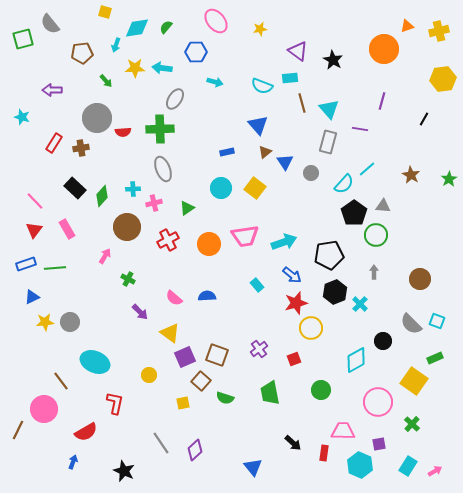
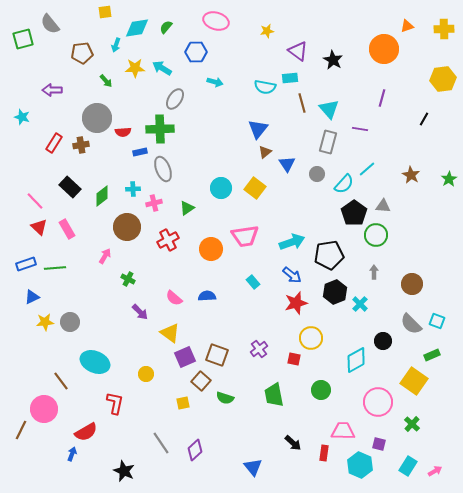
yellow square at (105, 12): rotated 24 degrees counterclockwise
pink ellipse at (216, 21): rotated 35 degrees counterclockwise
yellow star at (260, 29): moved 7 px right, 2 px down
yellow cross at (439, 31): moved 5 px right, 2 px up; rotated 12 degrees clockwise
cyan arrow at (162, 68): rotated 24 degrees clockwise
cyan semicircle at (262, 86): moved 3 px right, 1 px down; rotated 10 degrees counterclockwise
purple line at (382, 101): moved 3 px up
blue triangle at (258, 125): moved 4 px down; rotated 20 degrees clockwise
brown cross at (81, 148): moved 3 px up
blue rectangle at (227, 152): moved 87 px left
blue triangle at (285, 162): moved 2 px right, 2 px down
gray circle at (311, 173): moved 6 px right, 1 px down
black rectangle at (75, 188): moved 5 px left, 1 px up
green diamond at (102, 196): rotated 10 degrees clockwise
red triangle at (34, 230): moved 5 px right, 3 px up; rotated 24 degrees counterclockwise
cyan arrow at (284, 242): moved 8 px right
orange circle at (209, 244): moved 2 px right, 5 px down
brown circle at (420, 279): moved 8 px left, 5 px down
cyan rectangle at (257, 285): moved 4 px left, 3 px up
yellow circle at (311, 328): moved 10 px down
green rectangle at (435, 358): moved 3 px left, 3 px up
red square at (294, 359): rotated 32 degrees clockwise
yellow circle at (149, 375): moved 3 px left, 1 px up
green trapezoid at (270, 393): moved 4 px right, 2 px down
brown line at (18, 430): moved 3 px right
purple square at (379, 444): rotated 24 degrees clockwise
blue arrow at (73, 462): moved 1 px left, 8 px up
